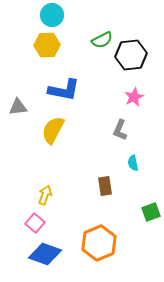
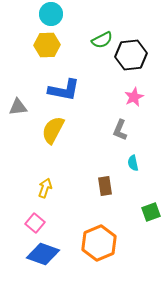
cyan circle: moved 1 px left, 1 px up
yellow arrow: moved 7 px up
blue diamond: moved 2 px left
